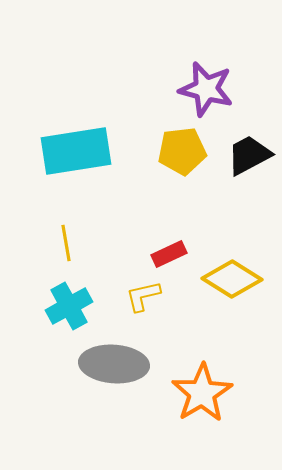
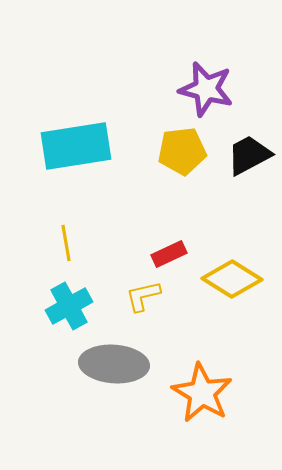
cyan rectangle: moved 5 px up
orange star: rotated 10 degrees counterclockwise
